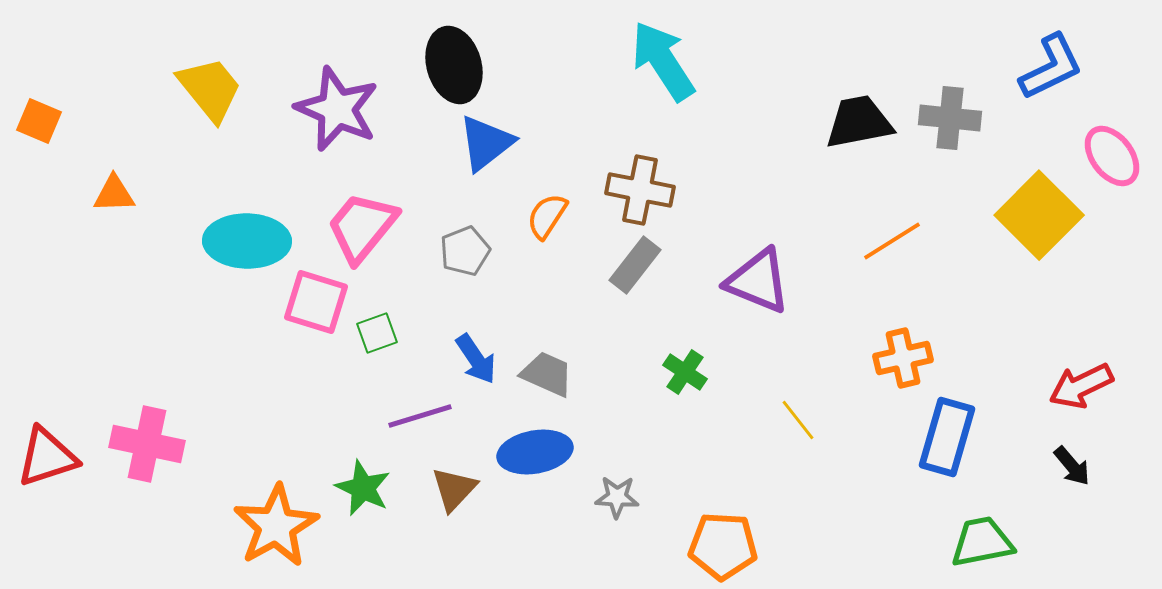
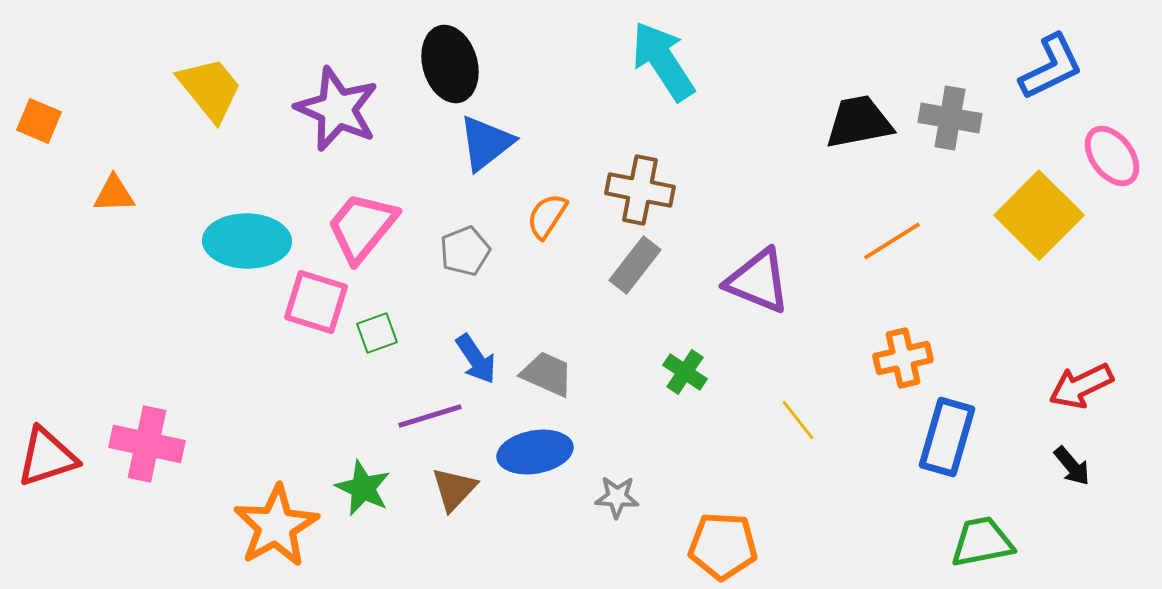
black ellipse: moved 4 px left, 1 px up
gray cross: rotated 4 degrees clockwise
purple line: moved 10 px right
